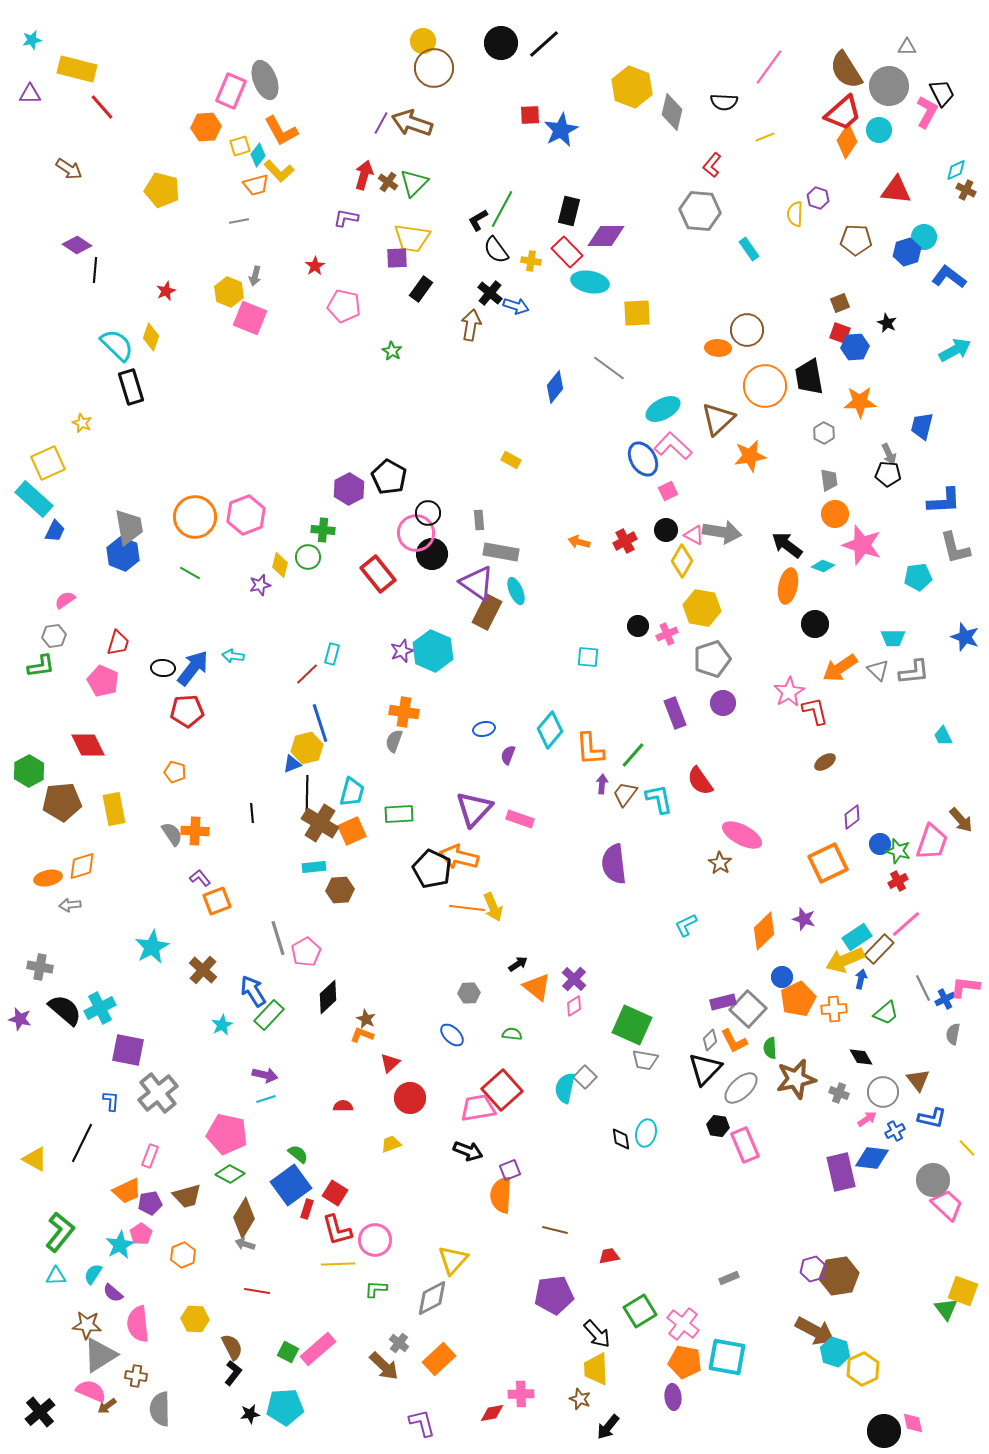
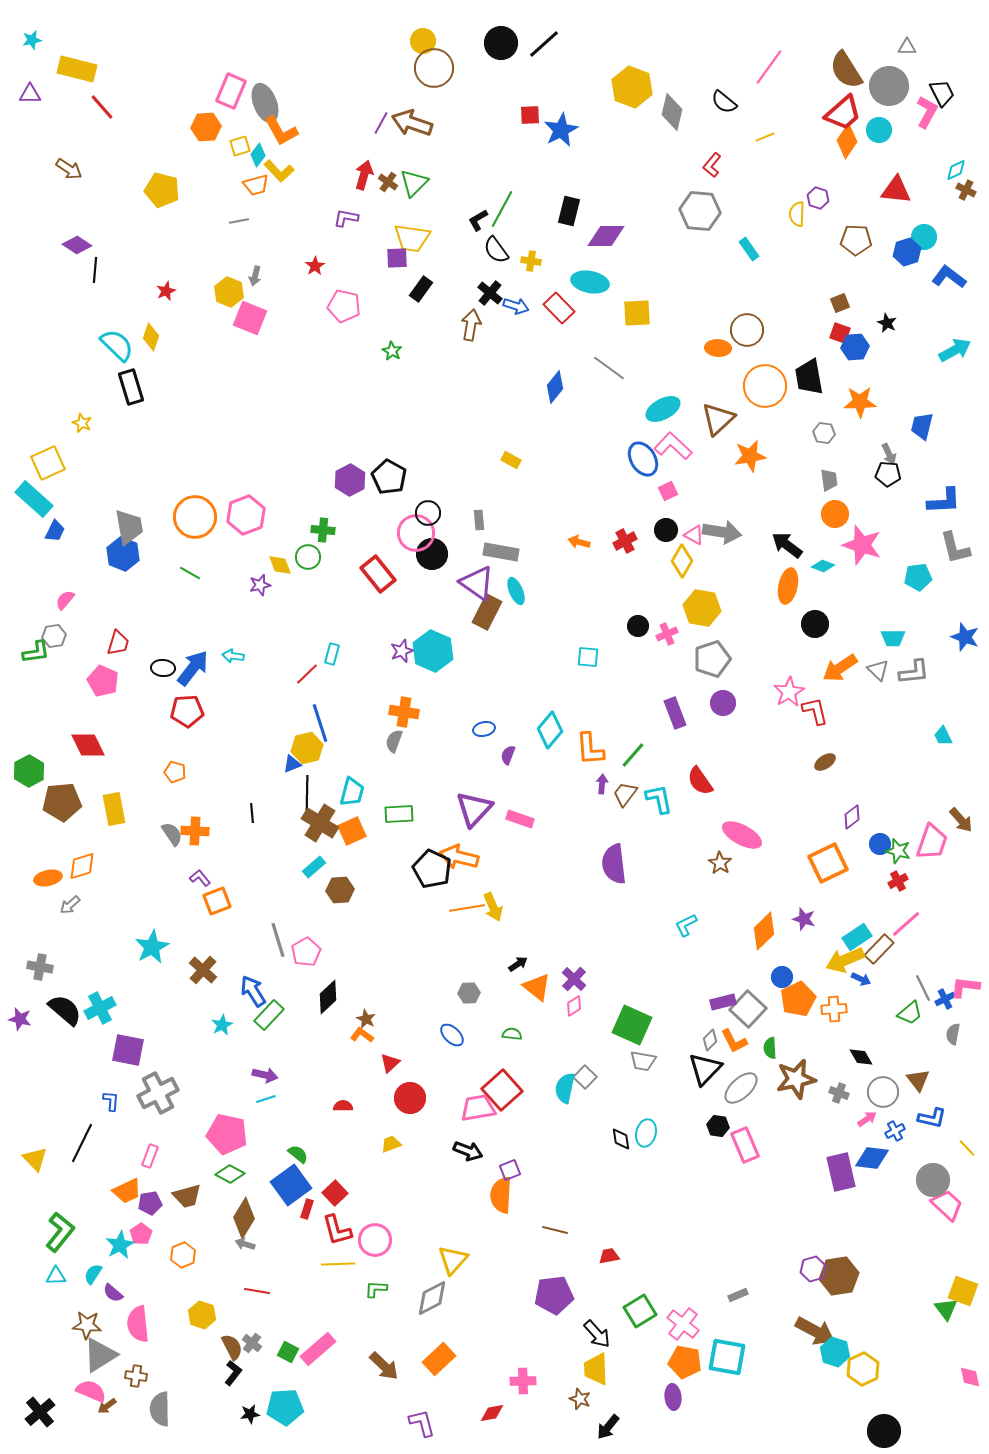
gray ellipse at (265, 80): moved 23 px down
black semicircle at (724, 102): rotated 36 degrees clockwise
yellow semicircle at (795, 214): moved 2 px right
red rectangle at (567, 252): moved 8 px left, 56 px down
gray hexagon at (824, 433): rotated 20 degrees counterclockwise
purple hexagon at (349, 489): moved 1 px right, 9 px up
yellow diamond at (280, 565): rotated 35 degrees counterclockwise
pink semicircle at (65, 600): rotated 15 degrees counterclockwise
green L-shape at (41, 666): moved 5 px left, 14 px up
cyan rectangle at (314, 867): rotated 35 degrees counterclockwise
gray arrow at (70, 905): rotated 35 degrees counterclockwise
orange line at (467, 908): rotated 16 degrees counterclockwise
gray line at (278, 938): moved 2 px down
blue arrow at (861, 979): rotated 102 degrees clockwise
green trapezoid at (886, 1013): moved 24 px right
orange L-shape at (362, 1035): rotated 15 degrees clockwise
gray trapezoid at (645, 1060): moved 2 px left, 1 px down
gray cross at (158, 1093): rotated 12 degrees clockwise
yellow triangle at (35, 1159): rotated 16 degrees clockwise
red square at (335, 1193): rotated 15 degrees clockwise
gray rectangle at (729, 1278): moved 9 px right, 17 px down
yellow hexagon at (195, 1319): moved 7 px right, 4 px up; rotated 16 degrees clockwise
gray cross at (399, 1343): moved 147 px left
pink cross at (521, 1394): moved 2 px right, 13 px up
pink diamond at (913, 1423): moved 57 px right, 46 px up
